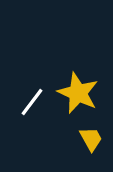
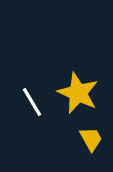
white line: rotated 68 degrees counterclockwise
